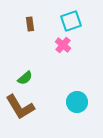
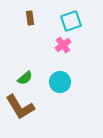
brown rectangle: moved 6 px up
pink cross: rotated 14 degrees clockwise
cyan circle: moved 17 px left, 20 px up
